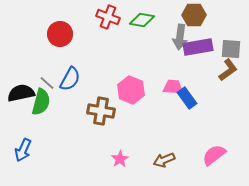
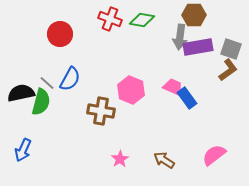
red cross: moved 2 px right, 2 px down
gray square: rotated 15 degrees clockwise
pink trapezoid: rotated 20 degrees clockwise
brown arrow: rotated 55 degrees clockwise
